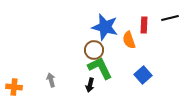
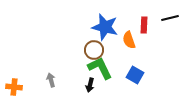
blue square: moved 8 px left; rotated 18 degrees counterclockwise
